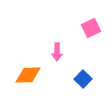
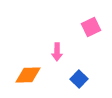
pink square: moved 1 px up
blue square: moved 4 px left
